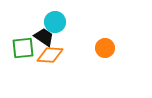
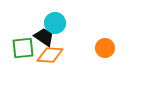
cyan circle: moved 1 px down
